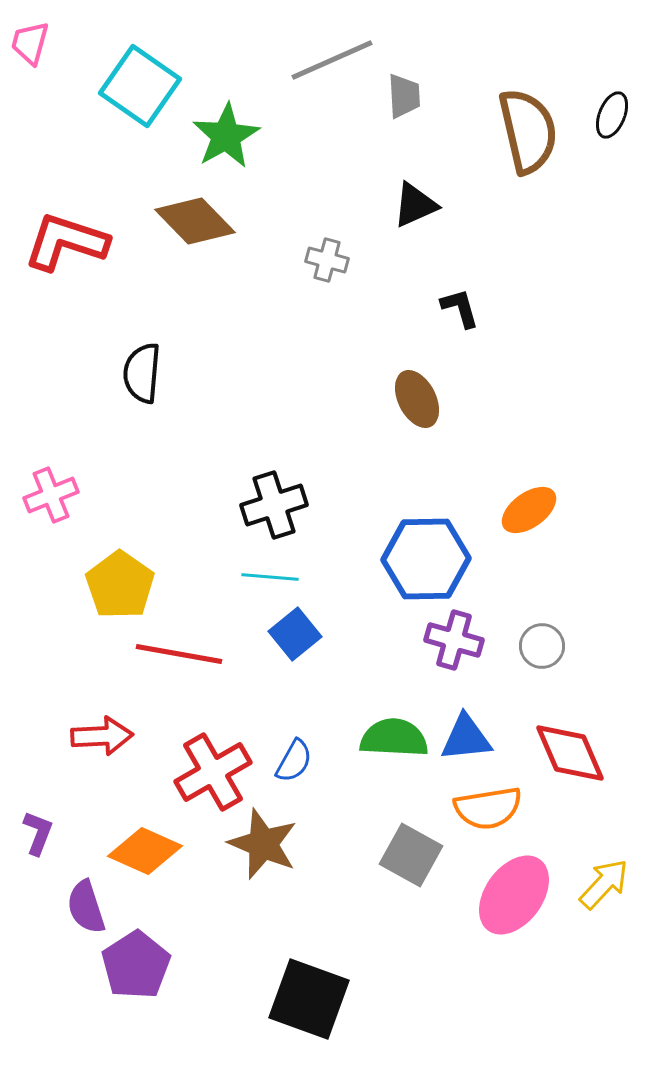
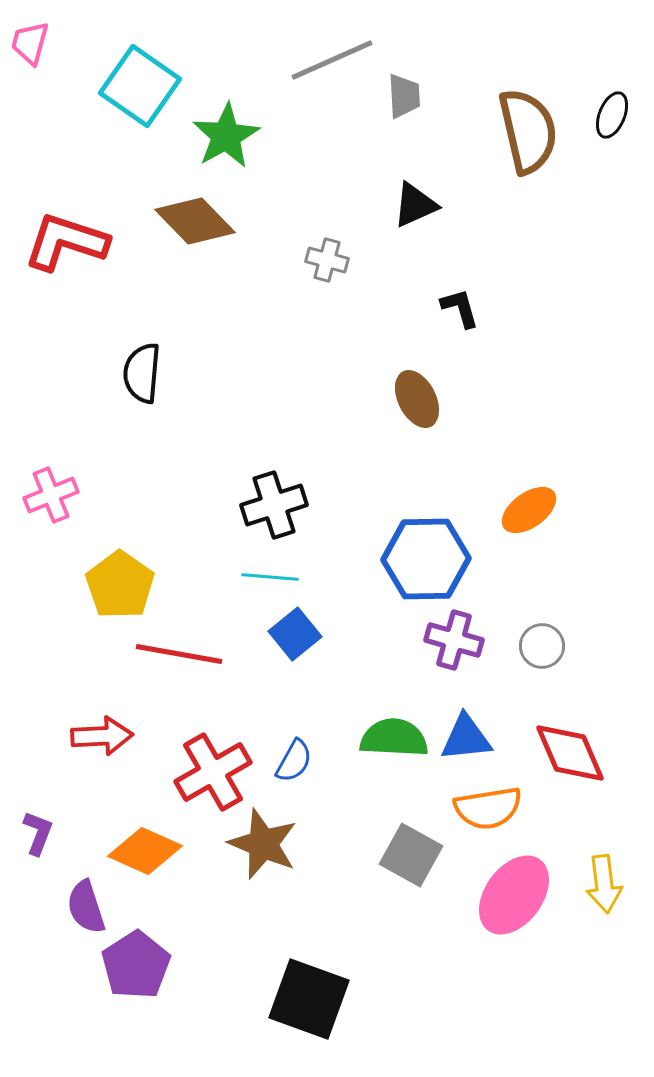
yellow arrow: rotated 130 degrees clockwise
